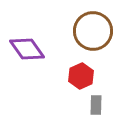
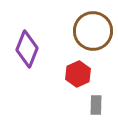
purple diamond: rotated 57 degrees clockwise
red hexagon: moved 3 px left, 2 px up
